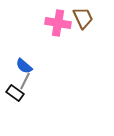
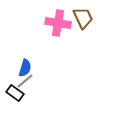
blue semicircle: moved 1 px right, 2 px down; rotated 114 degrees counterclockwise
gray line: rotated 24 degrees clockwise
